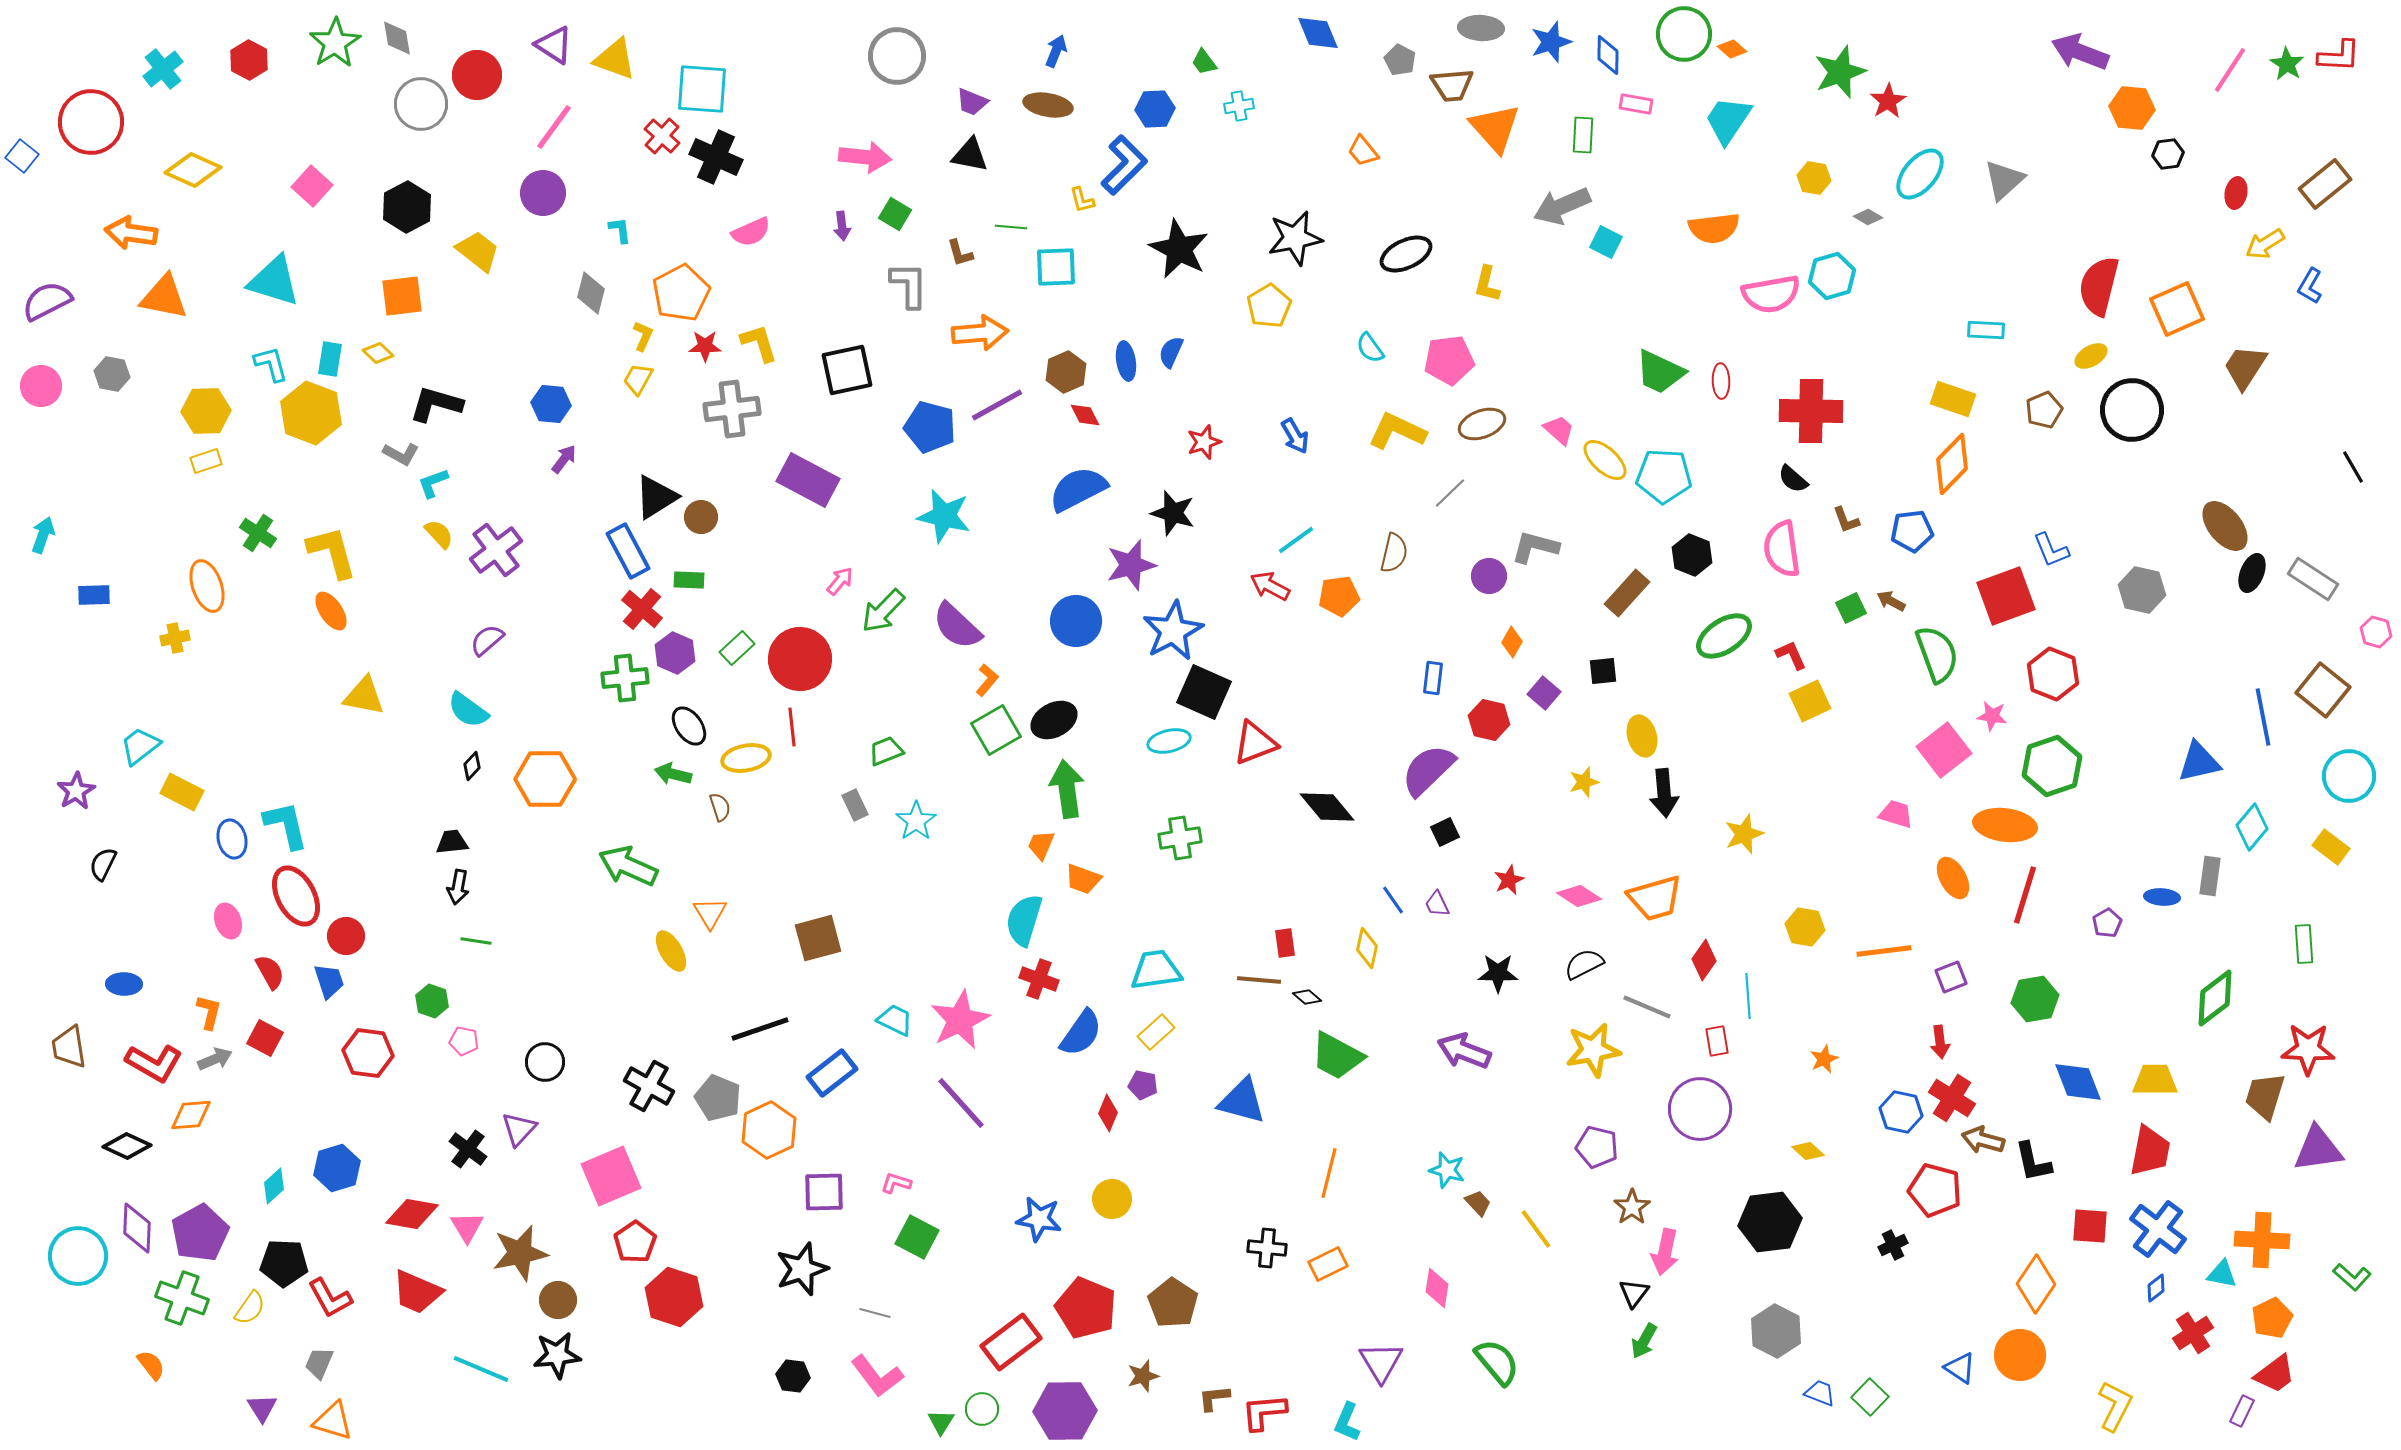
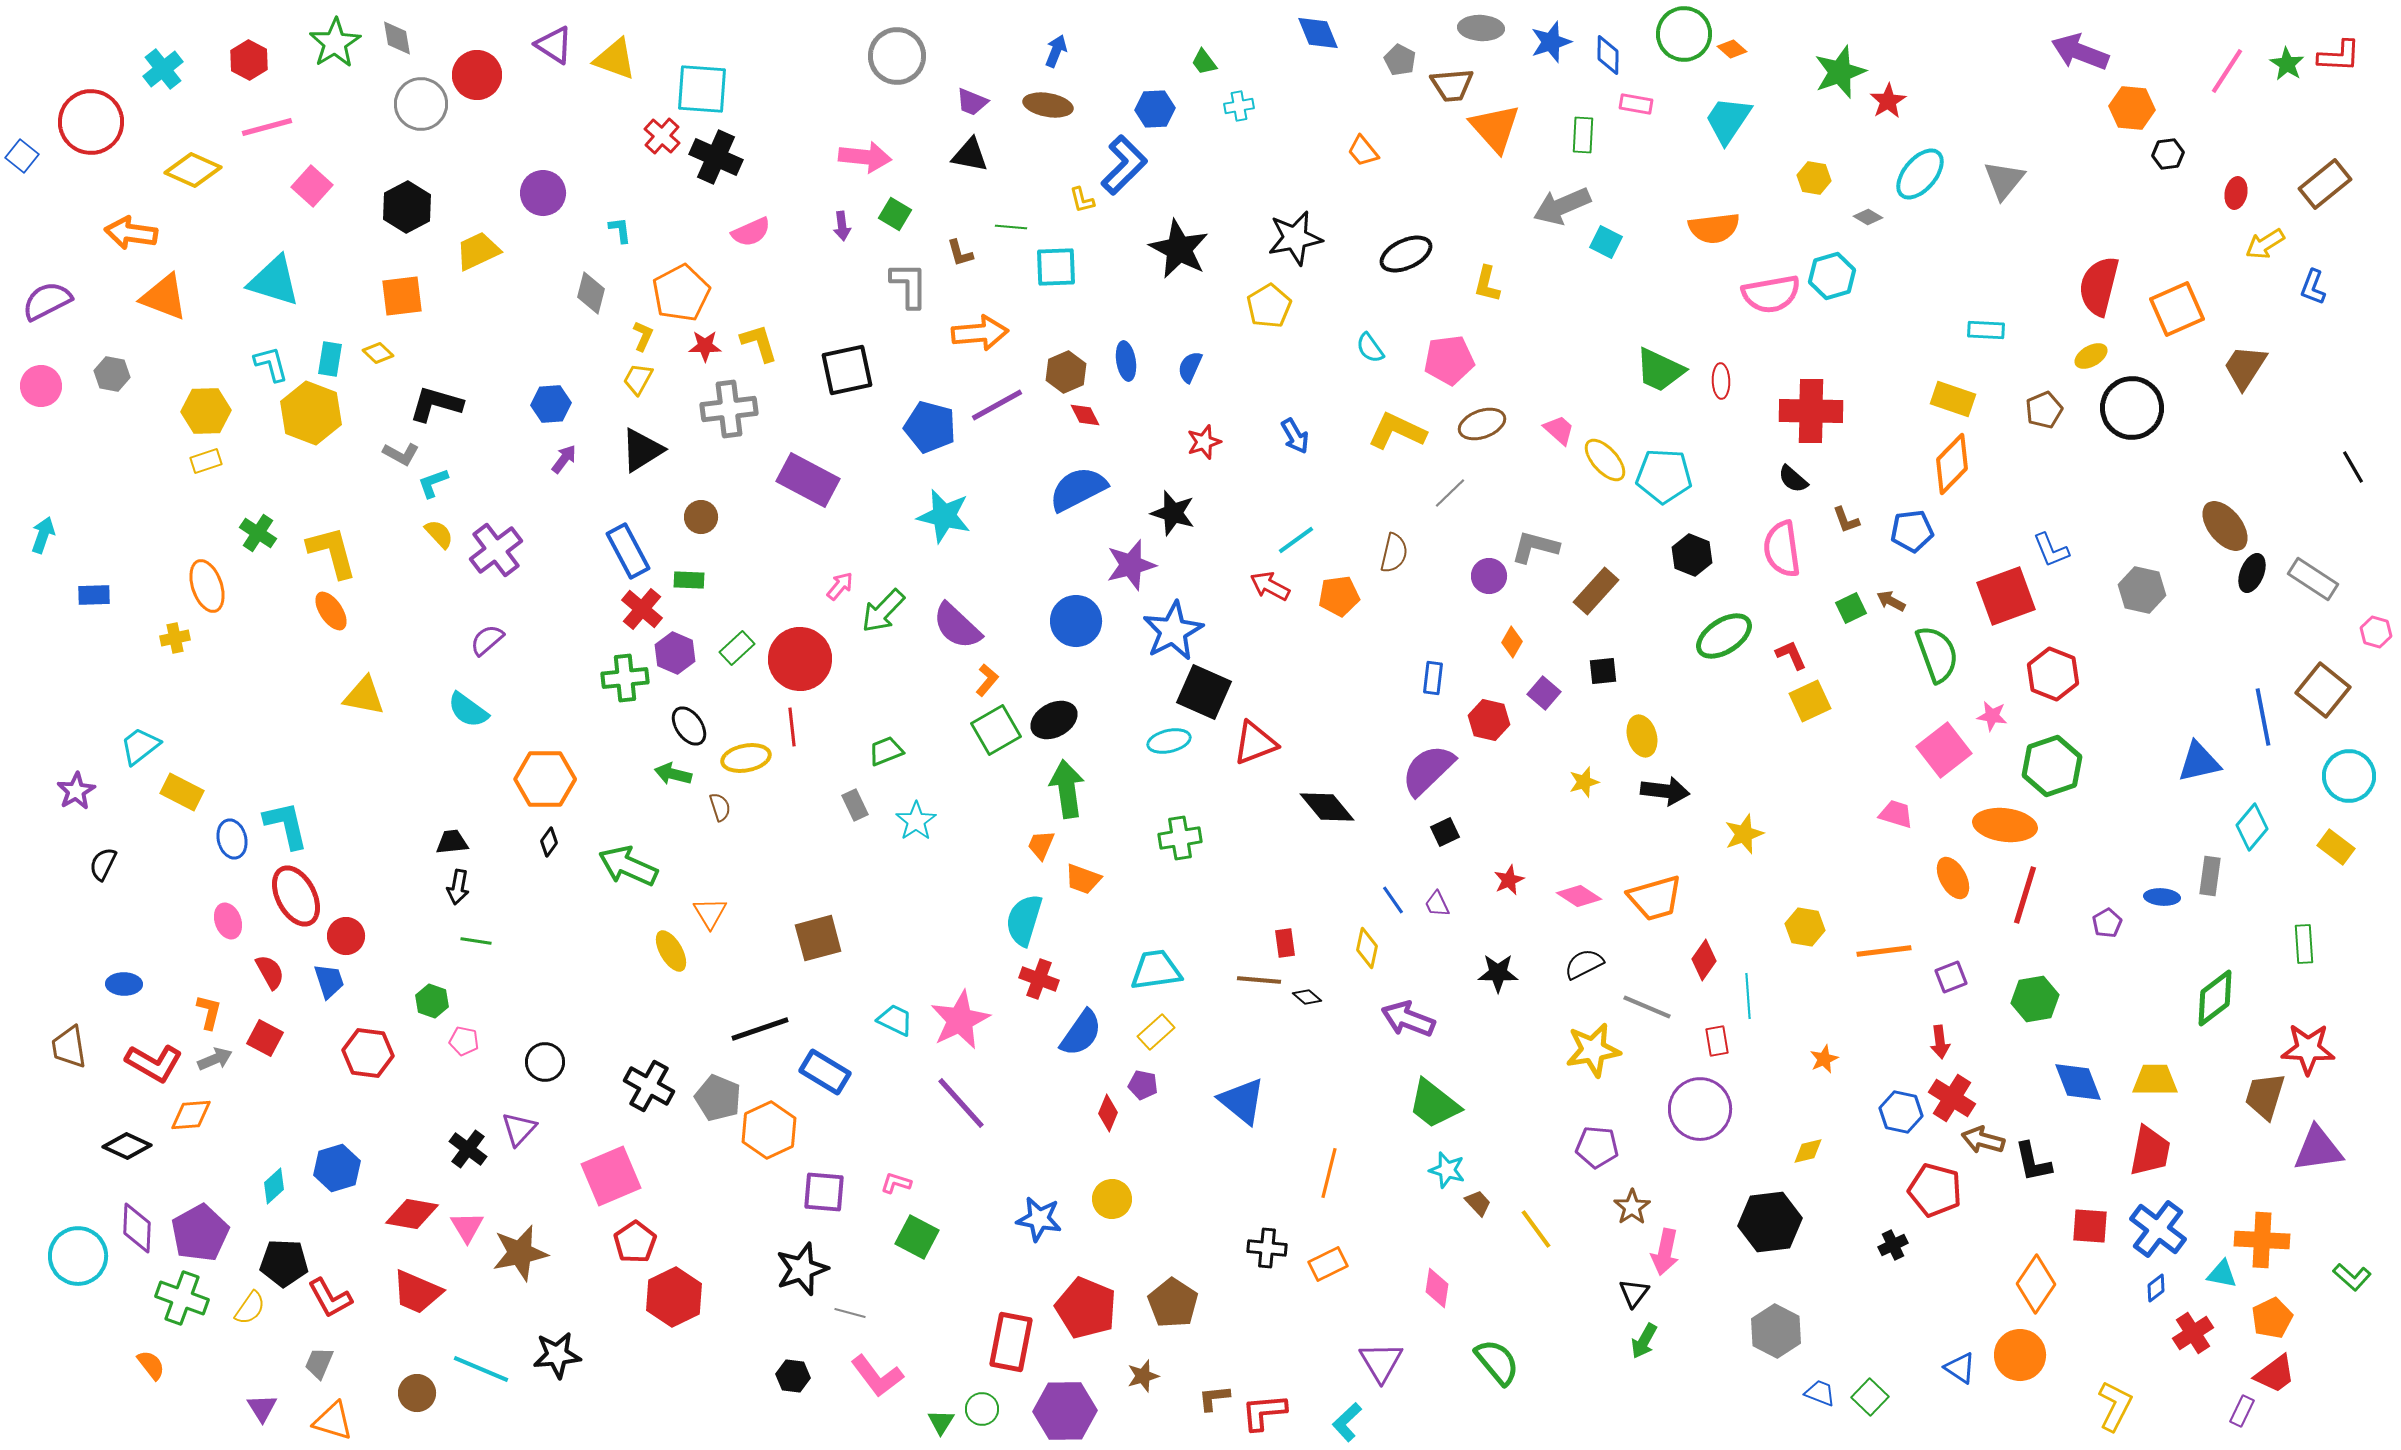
pink line at (2230, 70): moved 3 px left, 1 px down
pink line at (554, 127): moved 287 px left; rotated 39 degrees clockwise
gray triangle at (2004, 180): rotated 9 degrees counterclockwise
yellow trapezoid at (478, 251): rotated 63 degrees counterclockwise
blue L-shape at (2310, 286): moved 3 px right, 1 px down; rotated 9 degrees counterclockwise
orange triangle at (164, 297): rotated 10 degrees clockwise
blue semicircle at (1171, 352): moved 19 px right, 15 px down
green trapezoid at (1660, 372): moved 2 px up
blue hexagon at (551, 404): rotated 9 degrees counterclockwise
gray cross at (732, 409): moved 3 px left
black circle at (2132, 410): moved 2 px up
yellow ellipse at (1605, 460): rotated 6 degrees clockwise
black triangle at (656, 497): moved 14 px left, 47 px up
pink arrow at (840, 581): moved 5 px down
brown rectangle at (1627, 593): moved 31 px left, 2 px up
black diamond at (472, 766): moved 77 px right, 76 px down; rotated 8 degrees counterclockwise
black arrow at (1664, 793): moved 1 px right, 2 px up; rotated 78 degrees counterclockwise
yellow rectangle at (2331, 847): moved 5 px right
purple arrow at (1464, 1051): moved 56 px left, 32 px up
green trapezoid at (1337, 1056): moved 97 px right, 48 px down; rotated 10 degrees clockwise
blue rectangle at (832, 1073): moved 7 px left, 1 px up; rotated 69 degrees clockwise
blue triangle at (1242, 1101): rotated 24 degrees clockwise
purple pentagon at (1597, 1147): rotated 9 degrees counterclockwise
yellow diamond at (1808, 1151): rotated 56 degrees counterclockwise
purple square at (824, 1192): rotated 6 degrees clockwise
red hexagon at (674, 1297): rotated 16 degrees clockwise
brown circle at (558, 1300): moved 141 px left, 93 px down
gray line at (875, 1313): moved 25 px left
red rectangle at (1011, 1342): rotated 42 degrees counterclockwise
cyan L-shape at (1347, 1422): rotated 24 degrees clockwise
